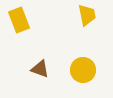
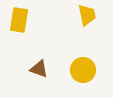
yellow rectangle: rotated 30 degrees clockwise
brown triangle: moved 1 px left
